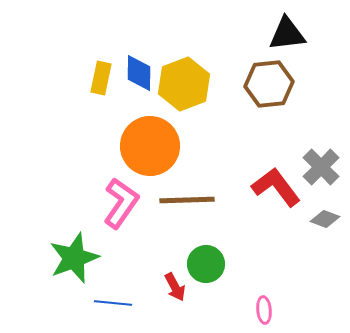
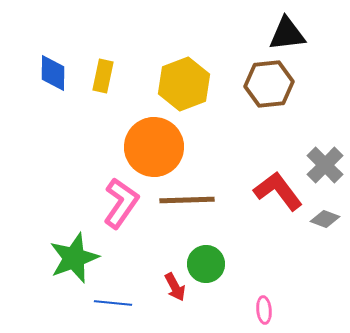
blue diamond: moved 86 px left
yellow rectangle: moved 2 px right, 2 px up
orange circle: moved 4 px right, 1 px down
gray cross: moved 4 px right, 2 px up
red L-shape: moved 2 px right, 4 px down
